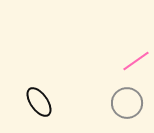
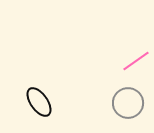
gray circle: moved 1 px right
